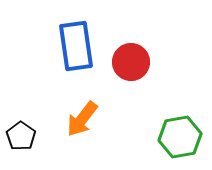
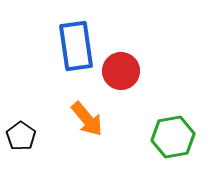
red circle: moved 10 px left, 9 px down
orange arrow: moved 5 px right; rotated 78 degrees counterclockwise
green hexagon: moved 7 px left
